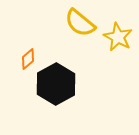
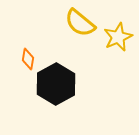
yellow star: rotated 20 degrees clockwise
orange diamond: rotated 40 degrees counterclockwise
